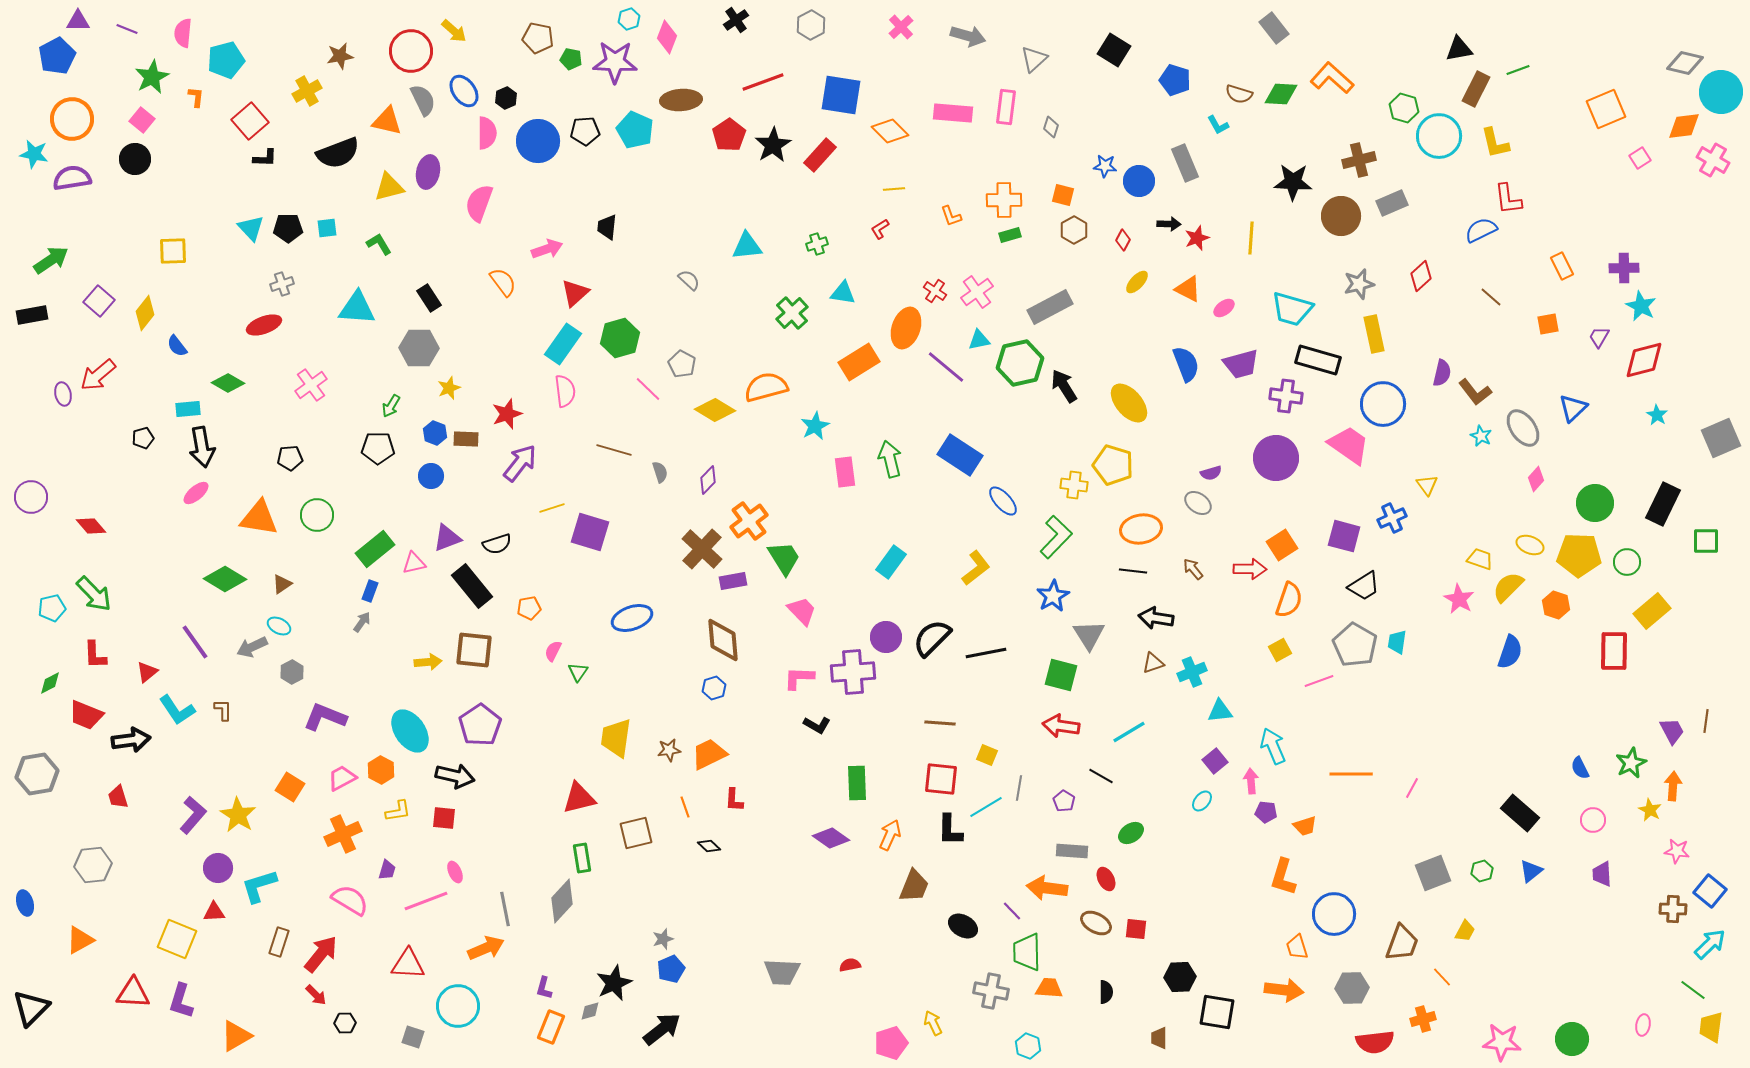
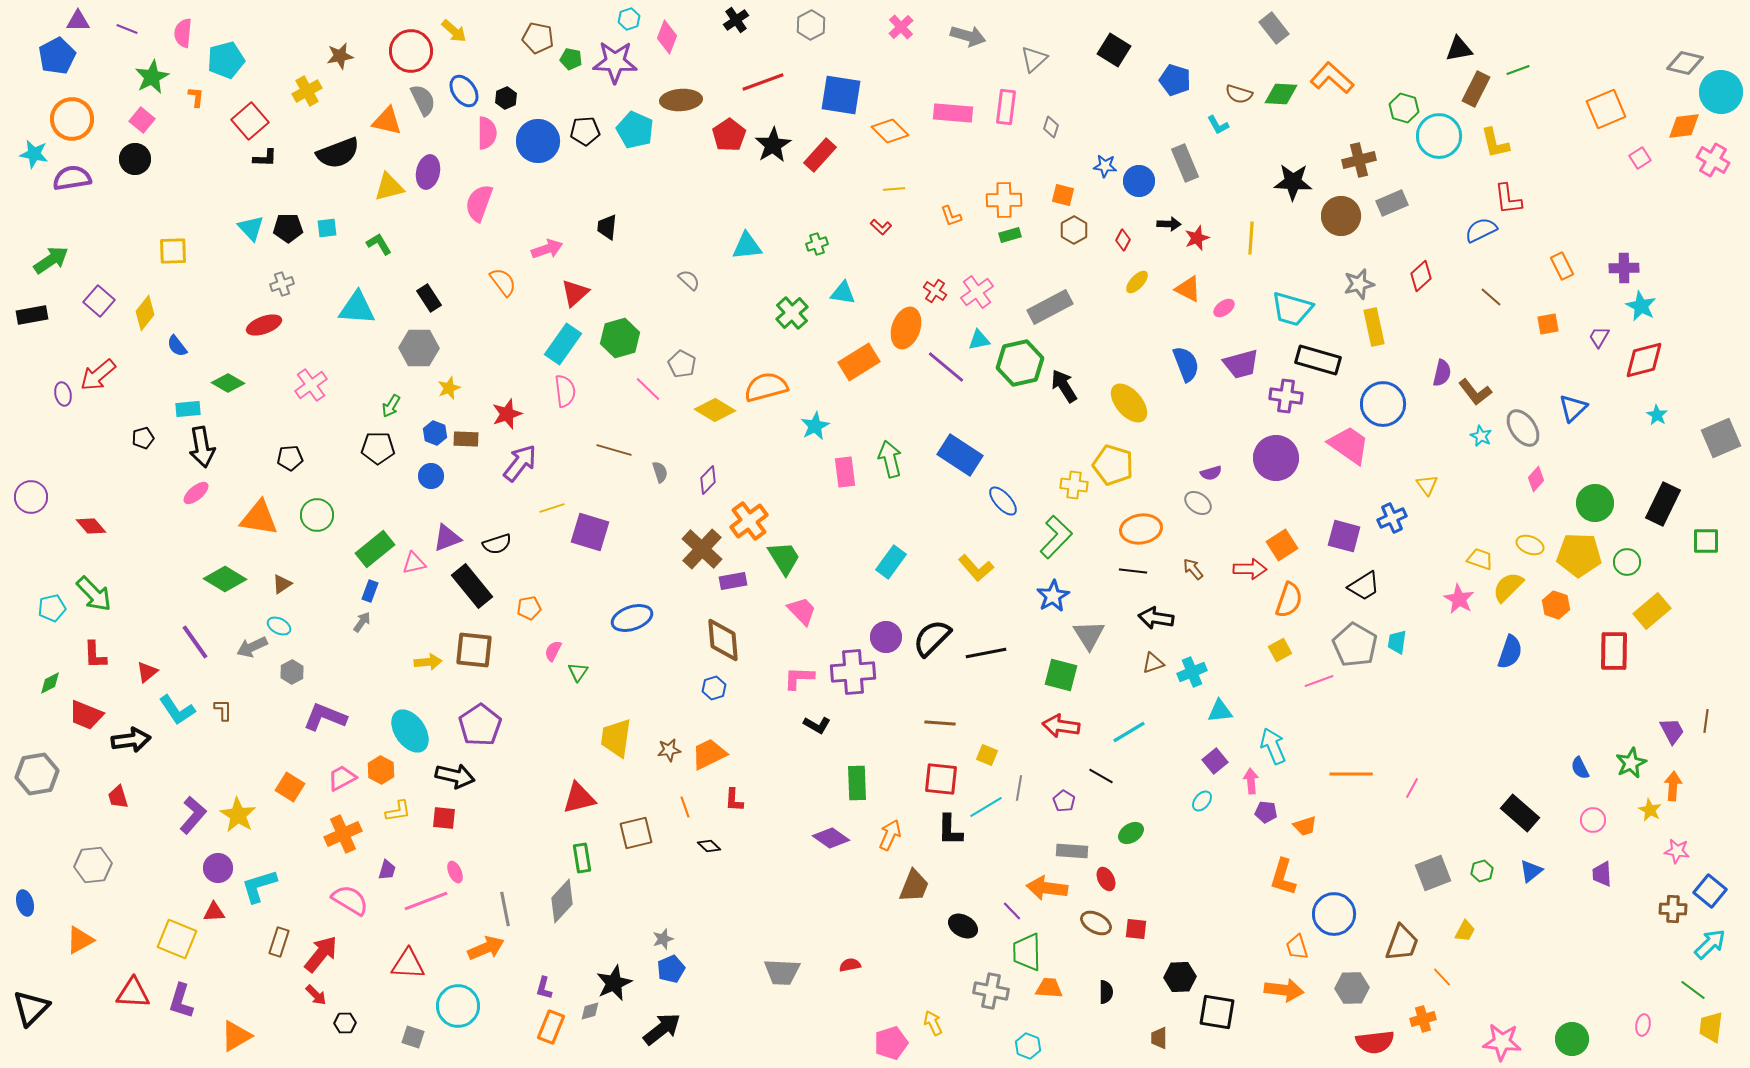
red L-shape at (880, 229): moved 1 px right, 2 px up; rotated 105 degrees counterclockwise
yellow rectangle at (1374, 334): moved 7 px up
yellow L-shape at (976, 568): rotated 87 degrees clockwise
